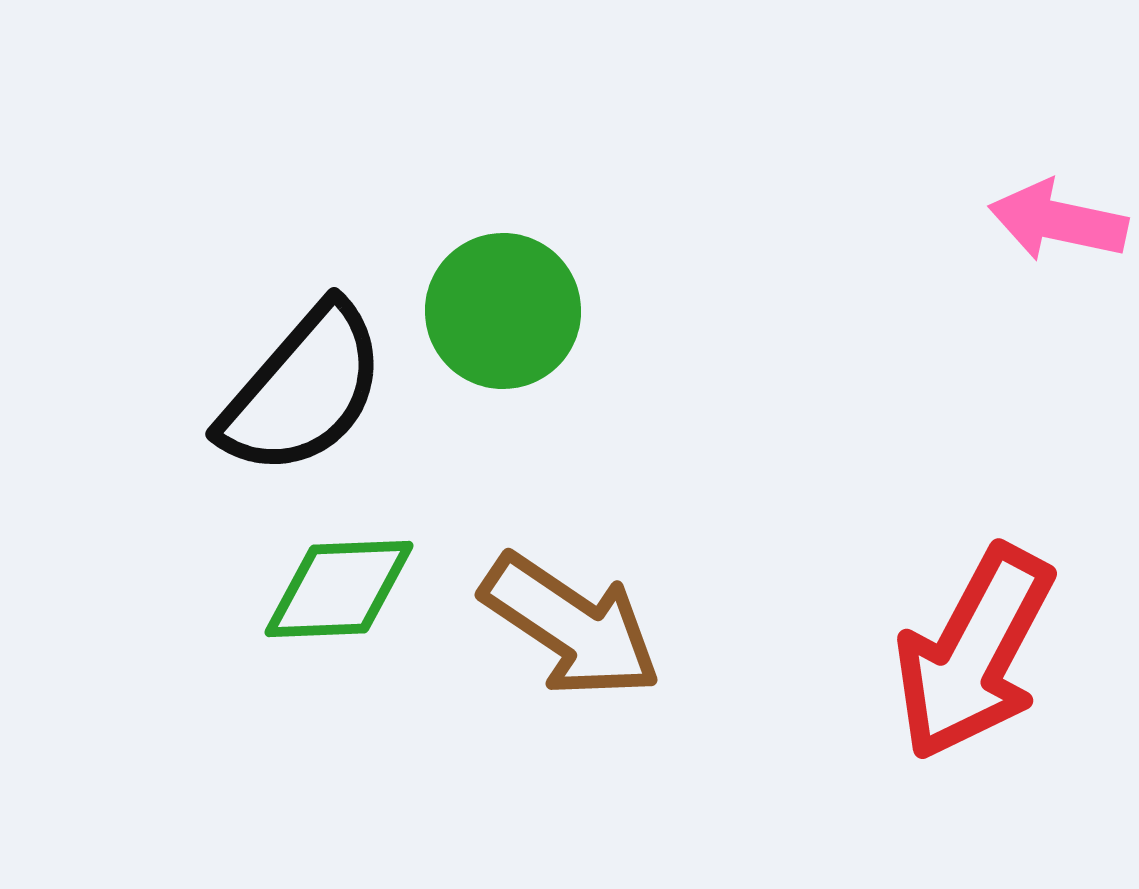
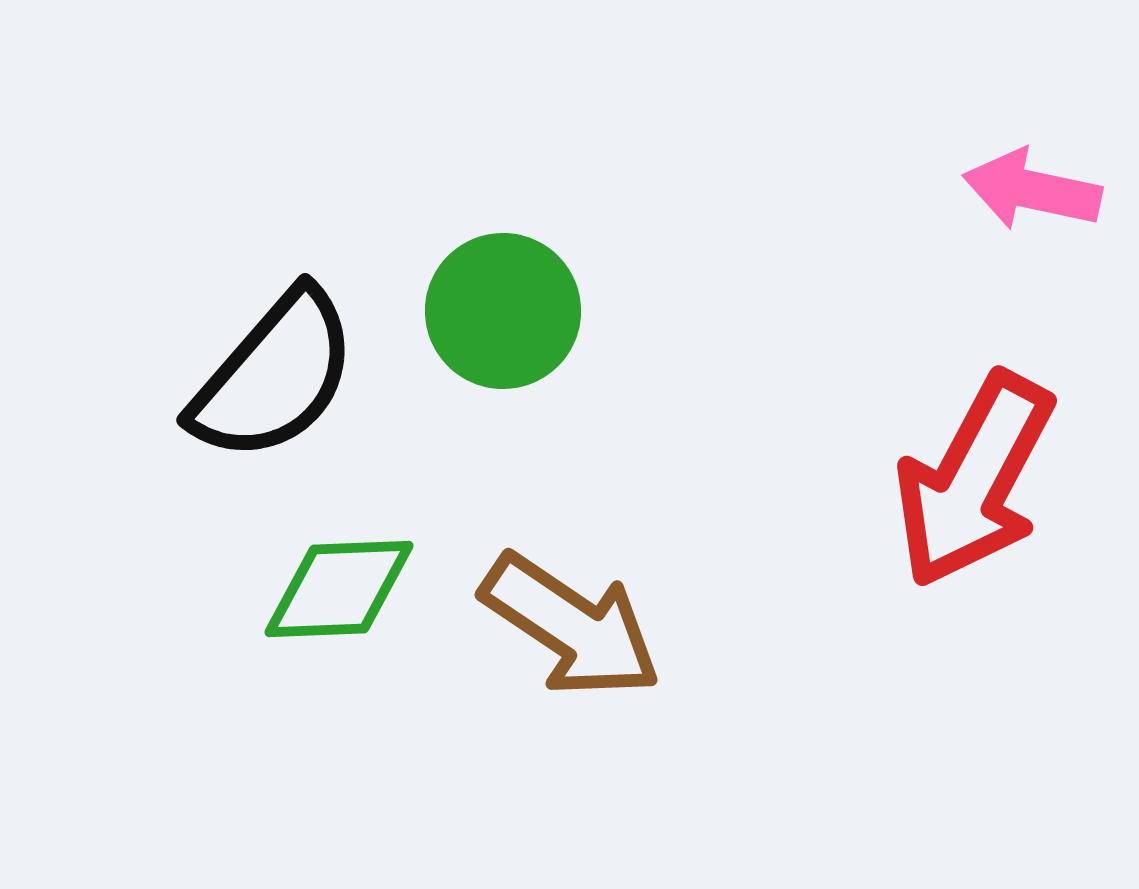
pink arrow: moved 26 px left, 31 px up
black semicircle: moved 29 px left, 14 px up
red arrow: moved 173 px up
